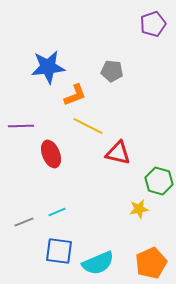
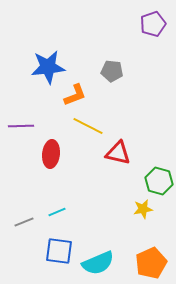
red ellipse: rotated 28 degrees clockwise
yellow star: moved 4 px right
